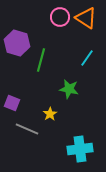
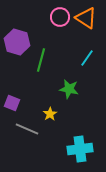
purple hexagon: moved 1 px up
